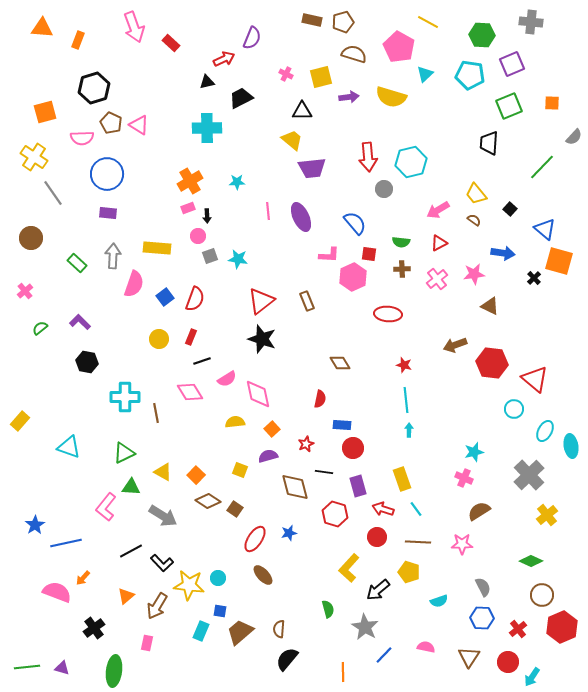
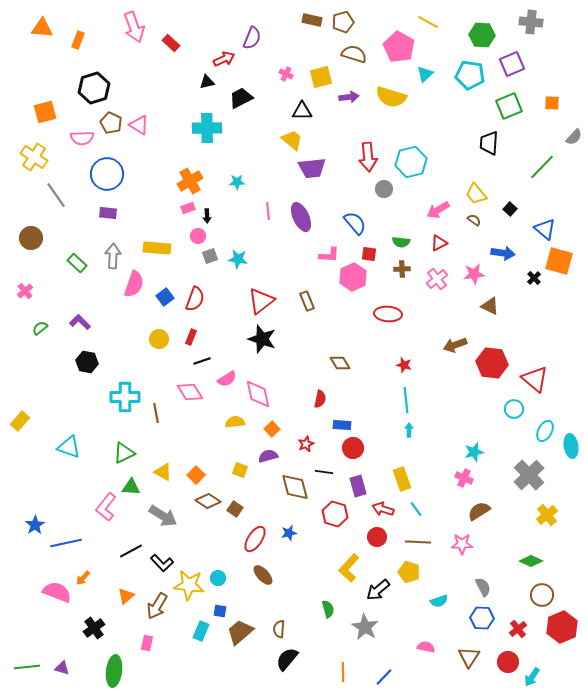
gray line at (53, 193): moved 3 px right, 2 px down
blue line at (384, 655): moved 22 px down
